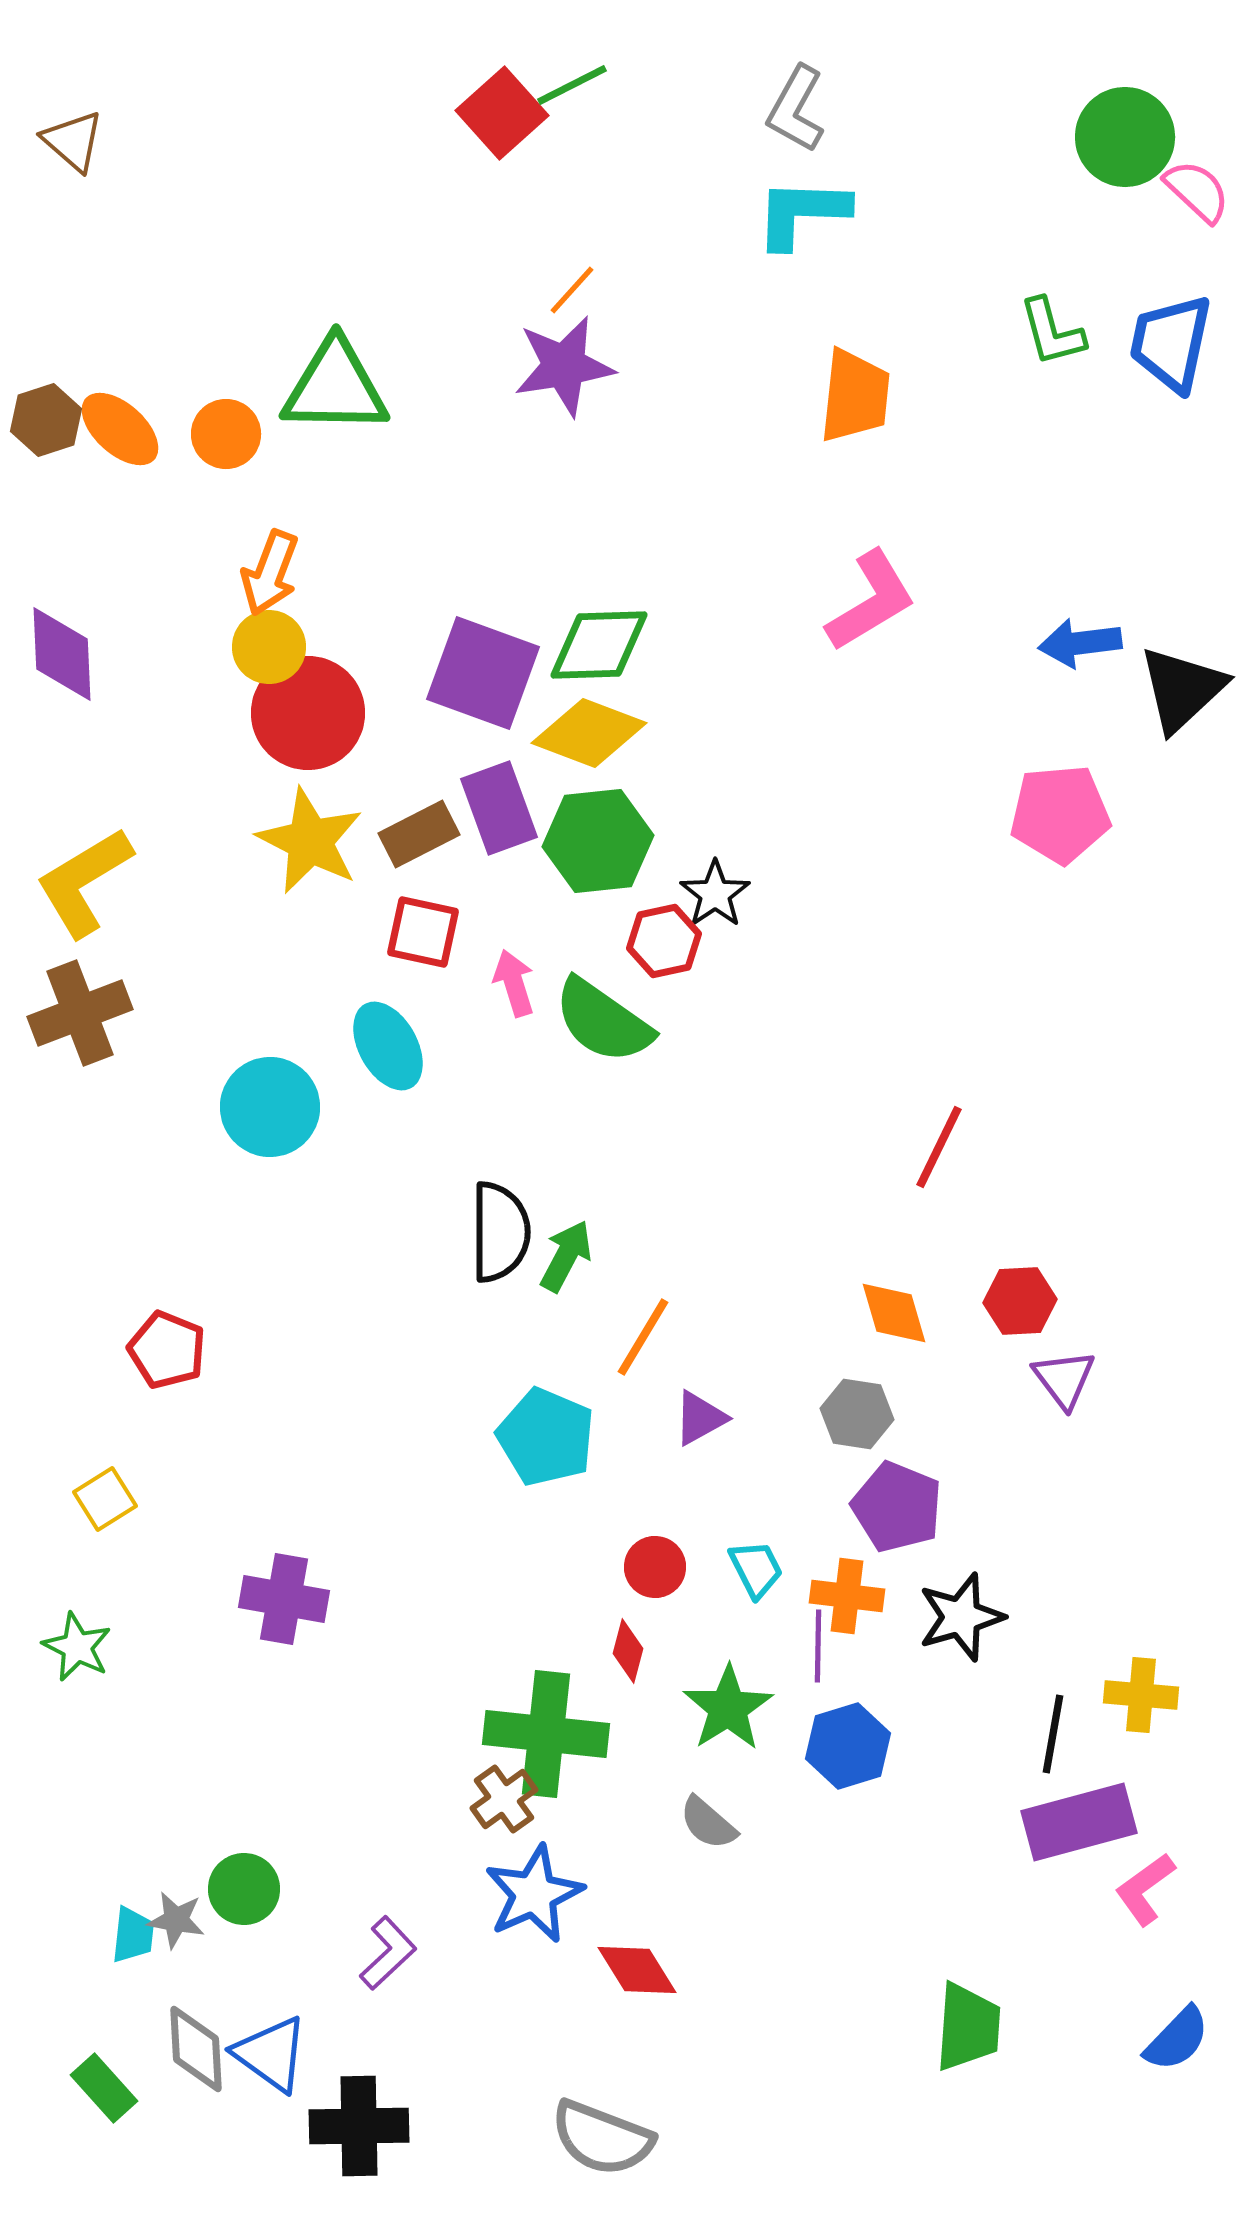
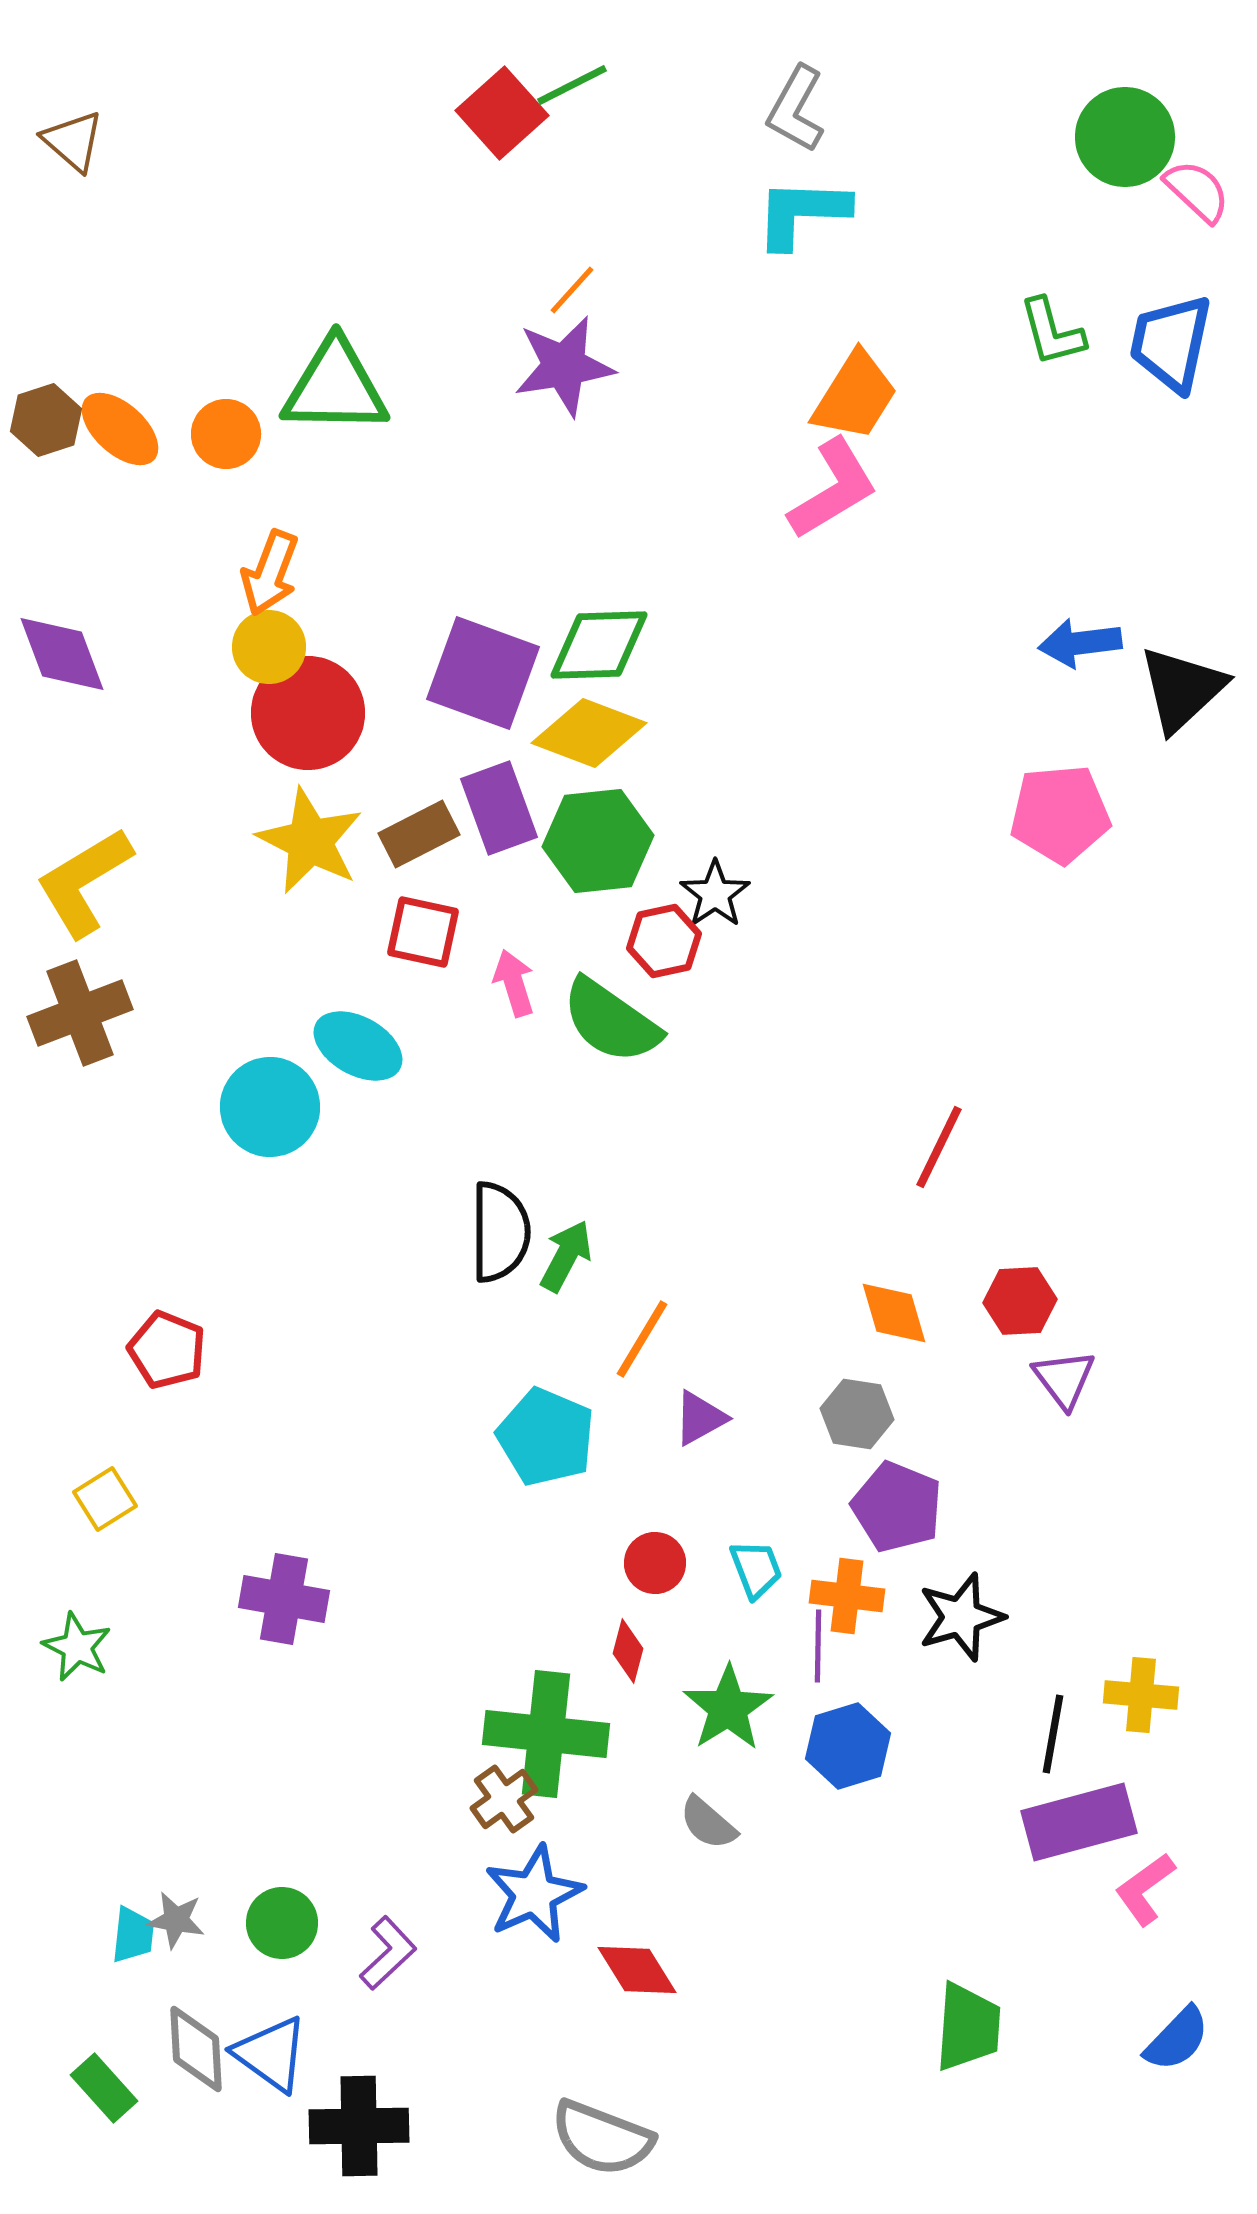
orange trapezoid at (855, 396): rotated 26 degrees clockwise
pink L-shape at (871, 601): moved 38 px left, 112 px up
purple diamond at (62, 654): rotated 18 degrees counterclockwise
green semicircle at (603, 1021): moved 8 px right
cyan ellipse at (388, 1046): moved 30 px left; rotated 32 degrees counterclockwise
orange line at (643, 1337): moved 1 px left, 2 px down
red circle at (655, 1567): moved 4 px up
cyan trapezoid at (756, 1569): rotated 6 degrees clockwise
green circle at (244, 1889): moved 38 px right, 34 px down
